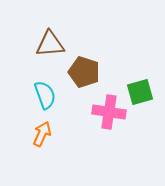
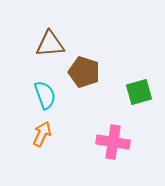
green square: moved 1 px left
pink cross: moved 4 px right, 30 px down
